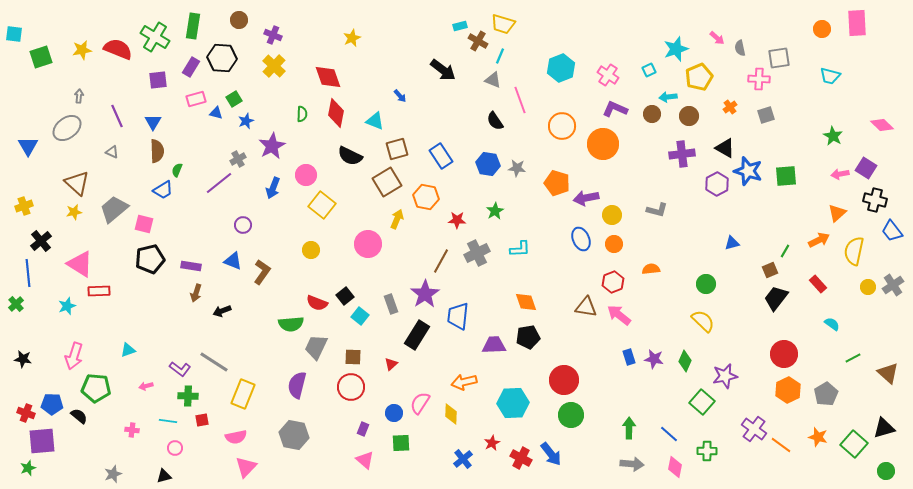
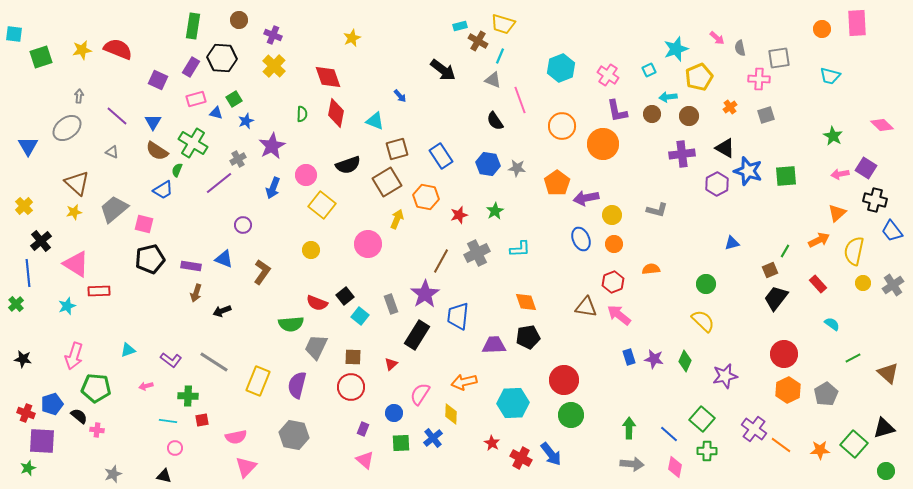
green cross at (155, 37): moved 38 px right, 106 px down
purple square at (158, 80): rotated 30 degrees clockwise
purple L-shape at (615, 109): moved 2 px right, 2 px down; rotated 125 degrees counterclockwise
purple line at (117, 116): rotated 25 degrees counterclockwise
brown semicircle at (157, 151): rotated 125 degrees clockwise
black semicircle at (350, 156): moved 2 px left, 9 px down; rotated 45 degrees counterclockwise
orange pentagon at (557, 183): rotated 20 degrees clockwise
yellow cross at (24, 206): rotated 24 degrees counterclockwise
red star at (457, 220): moved 2 px right, 5 px up; rotated 18 degrees counterclockwise
blue triangle at (233, 261): moved 9 px left, 2 px up
pink triangle at (80, 264): moved 4 px left
yellow circle at (868, 287): moved 5 px left, 4 px up
purple L-shape at (180, 369): moved 9 px left, 9 px up
yellow rectangle at (243, 394): moved 15 px right, 13 px up
green square at (702, 402): moved 17 px down
pink semicircle at (420, 403): moved 9 px up
blue pentagon at (52, 404): rotated 20 degrees counterclockwise
pink cross at (132, 430): moved 35 px left
orange star at (818, 437): moved 2 px right, 13 px down; rotated 18 degrees counterclockwise
purple square at (42, 441): rotated 8 degrees clockwise
red star at (492, 443): rotated 14 degrees counterclockwise
blue cross at (463, 459): moved 30 px left, 21 px up
black triangle at (164, 476): rotated 28 degrees clockwise
